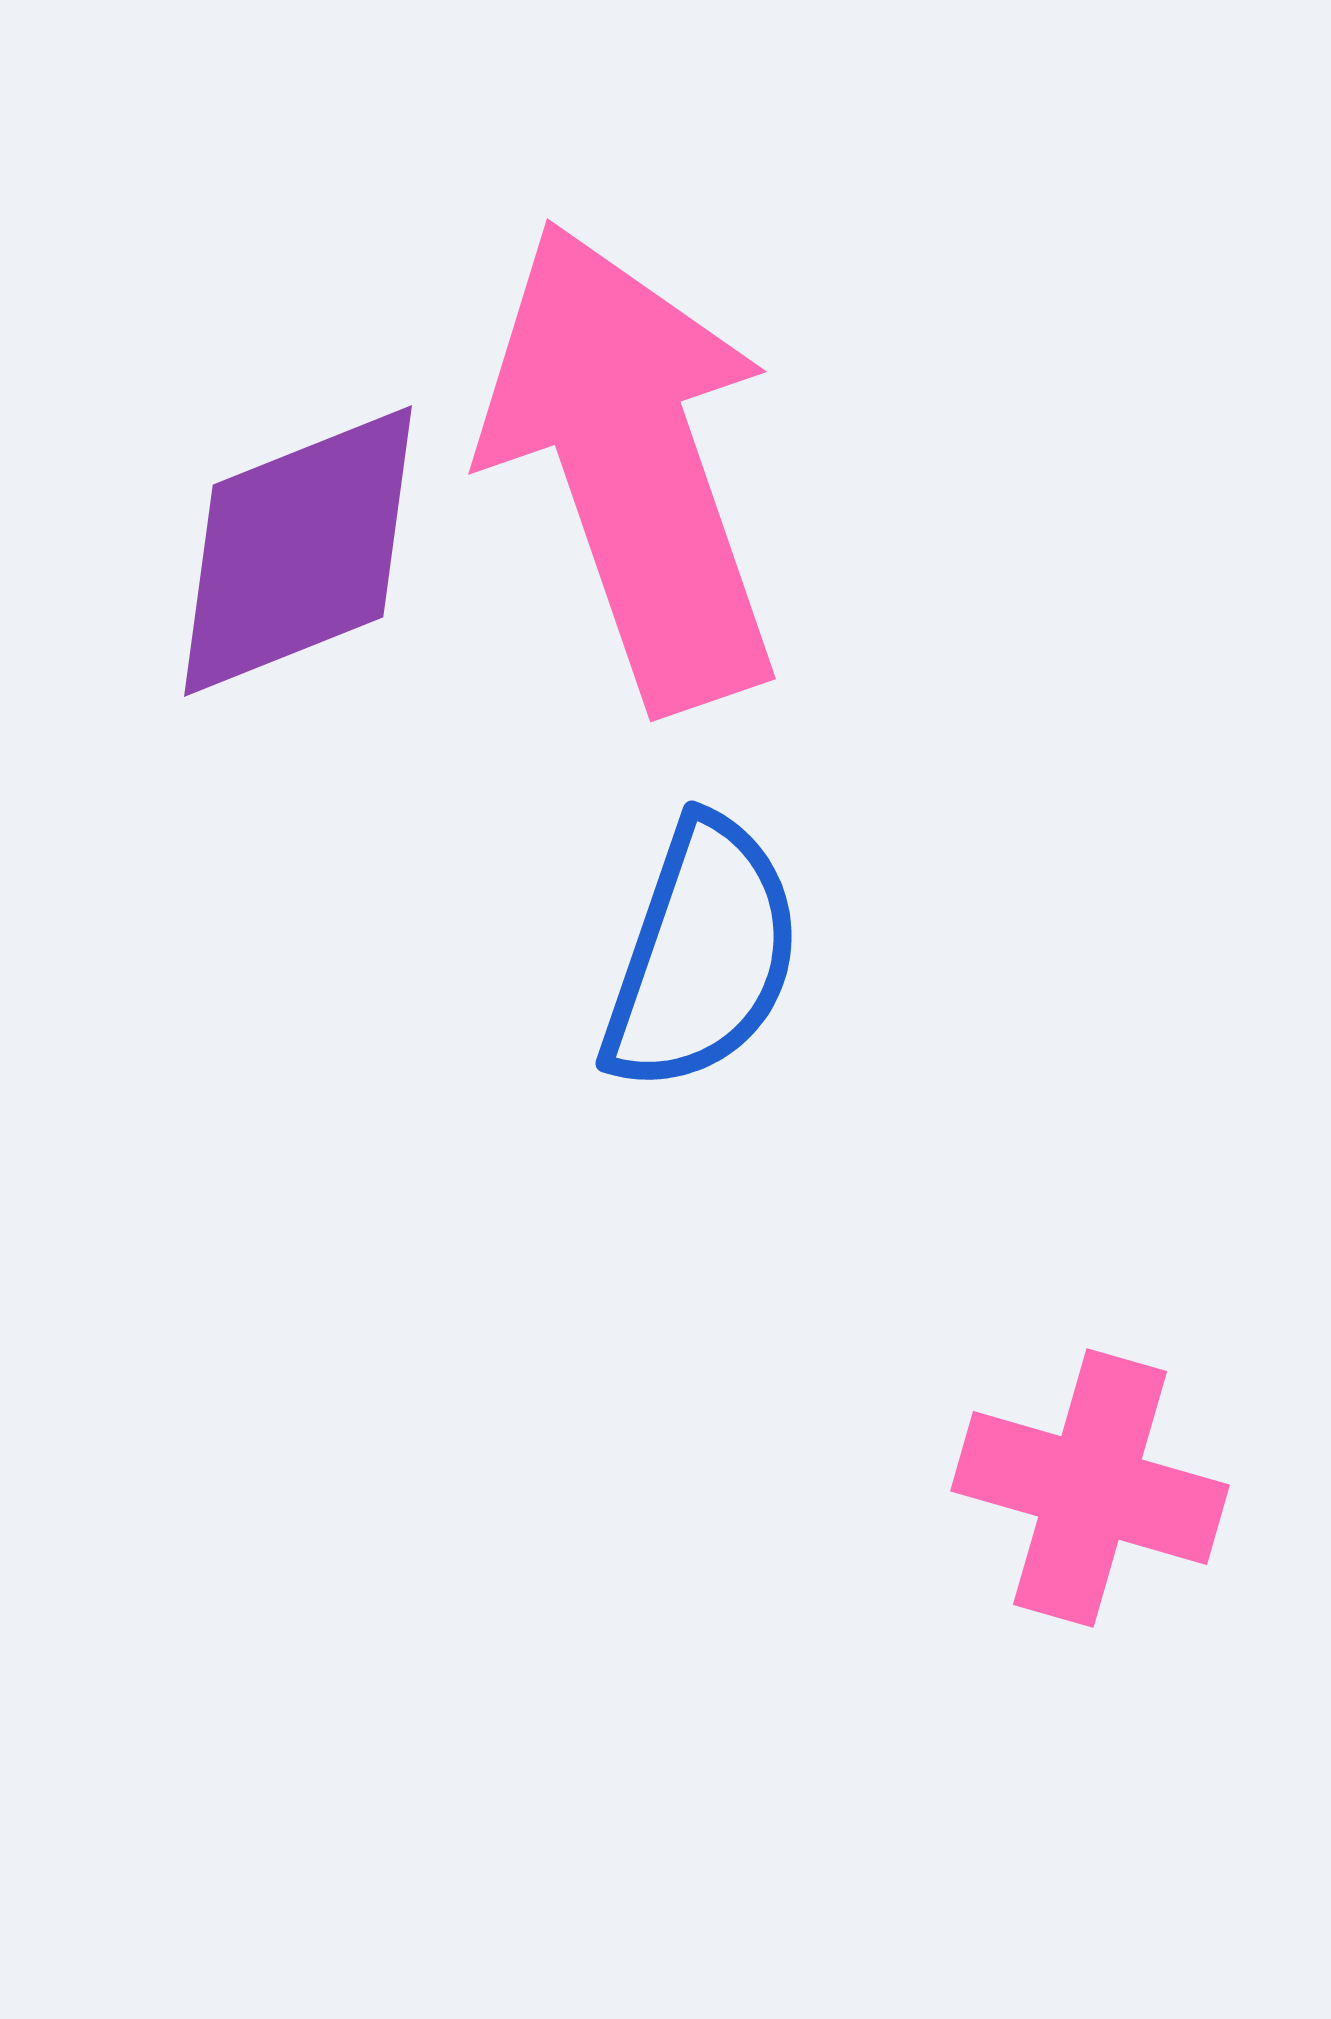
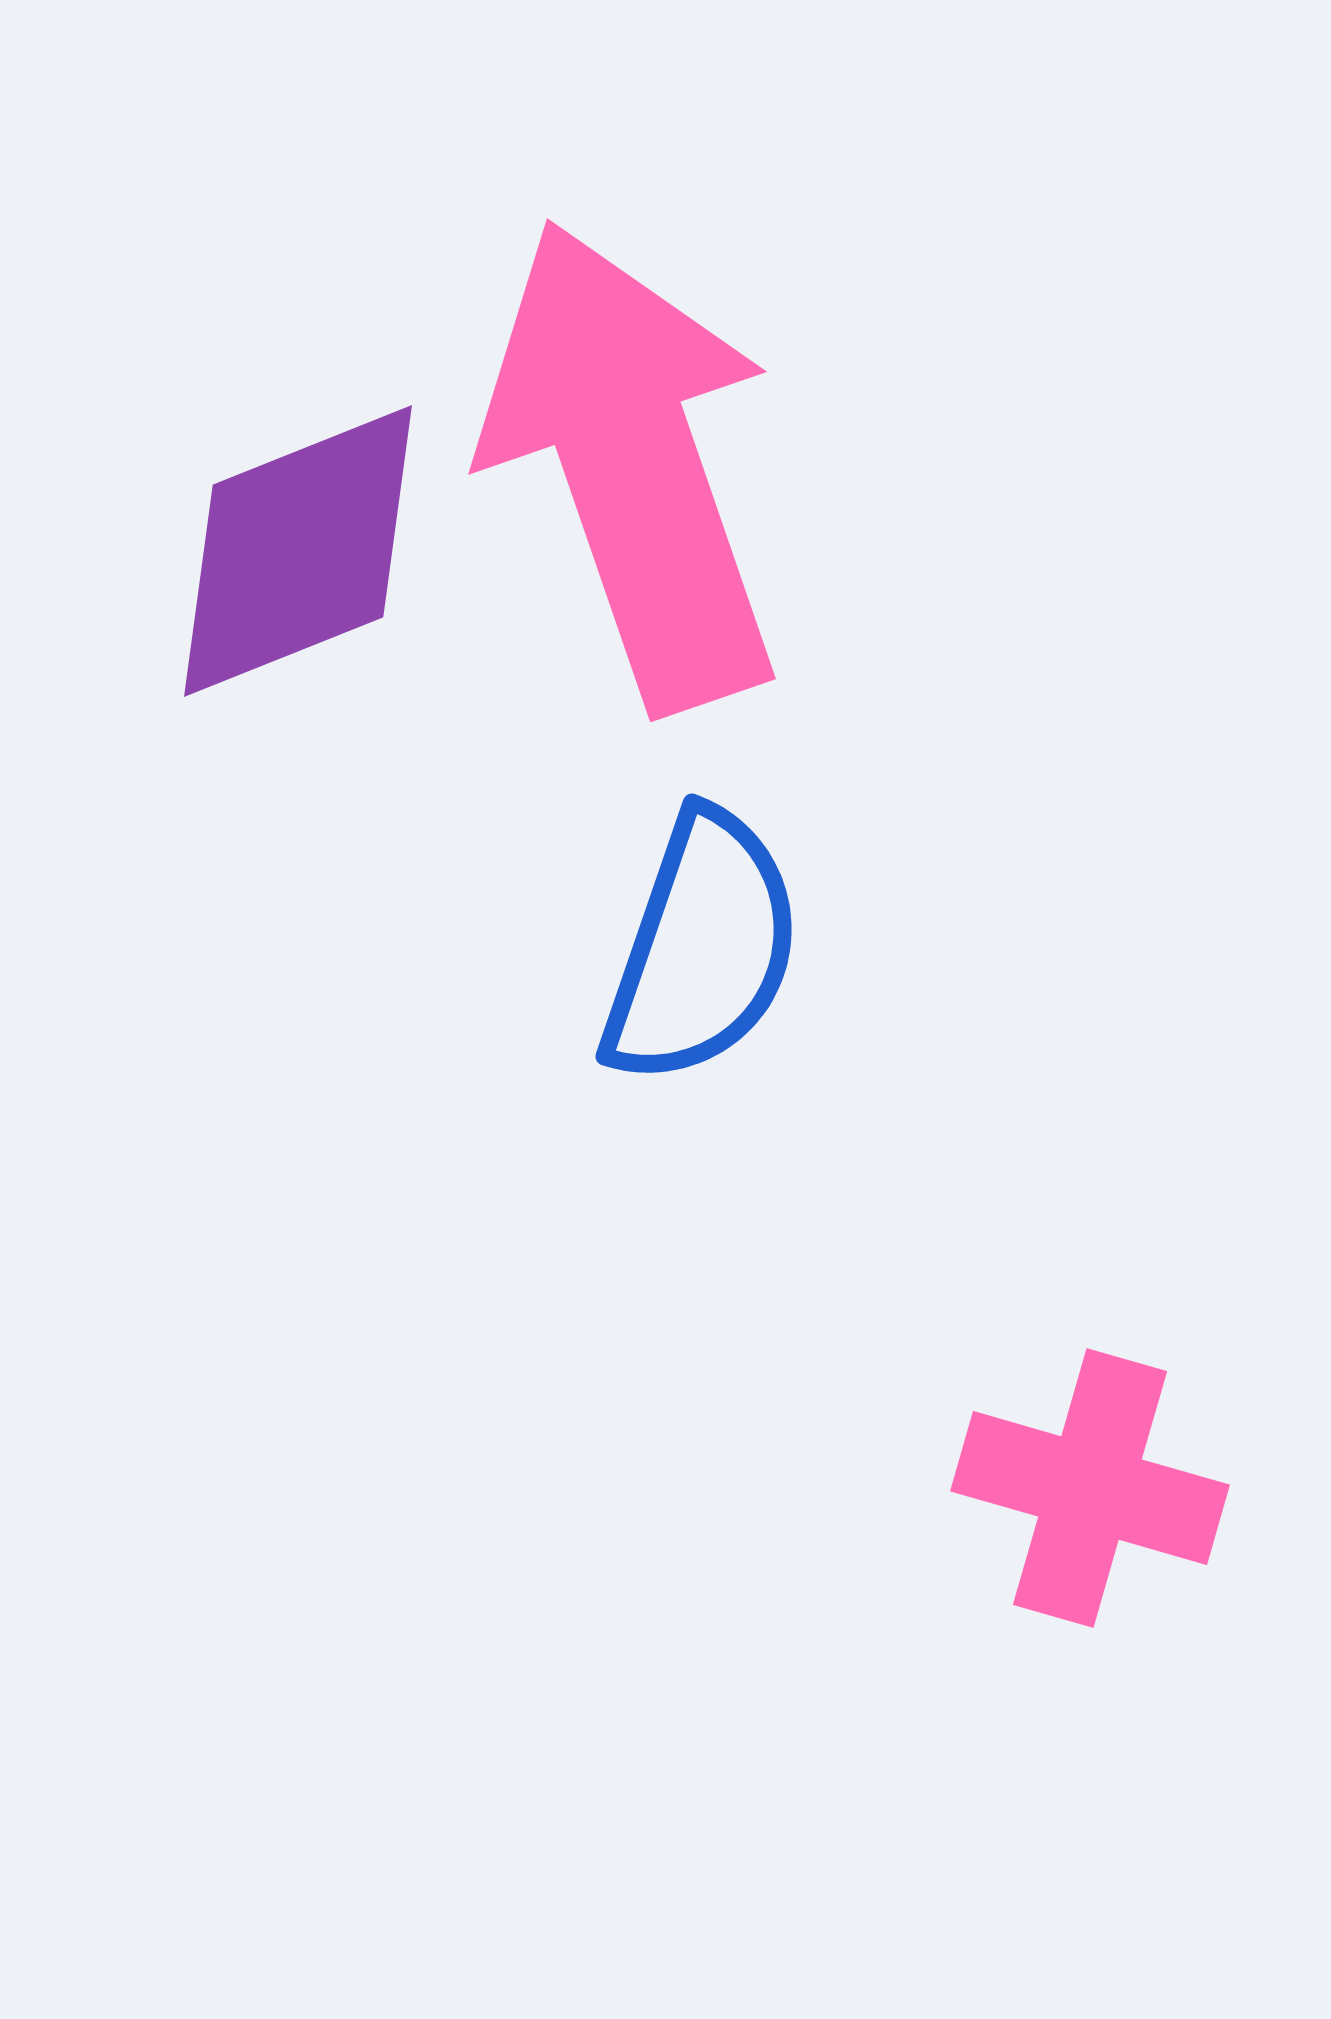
blue semicircle: moved 7 px up
